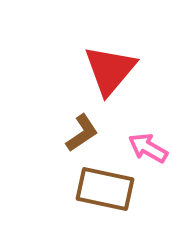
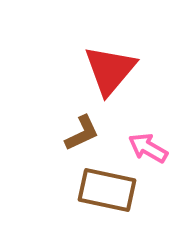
brown L-shape: rotated 9 degrees clockwise
brown rectangle: moved 2 px right, 1 px down
